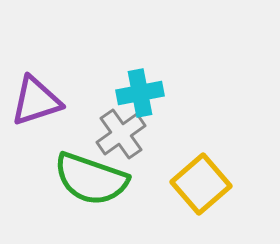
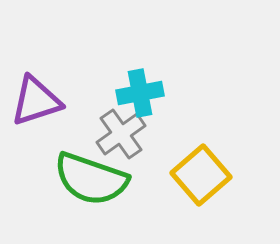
yellow square: moved 9 px up
